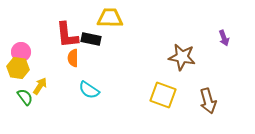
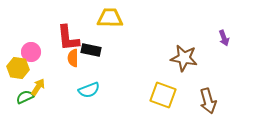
red L-shape: moved 1 px right, 3 px down
black rectangle: moved 11 px down
pink circle: moved 10 px right
brown star: moved 2 px right, 1 px down
yellow arrow: moved 2 px left, 1 px down
cyan semicircle: rotated 55 degrees counterclockwise
green semicircle: rotated 78 degrees counterclockwise
